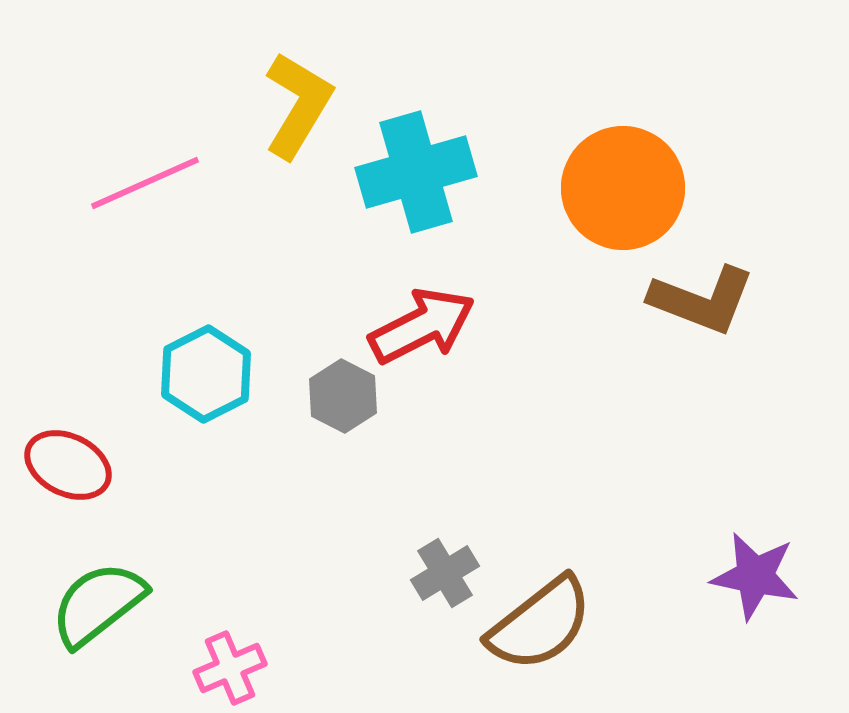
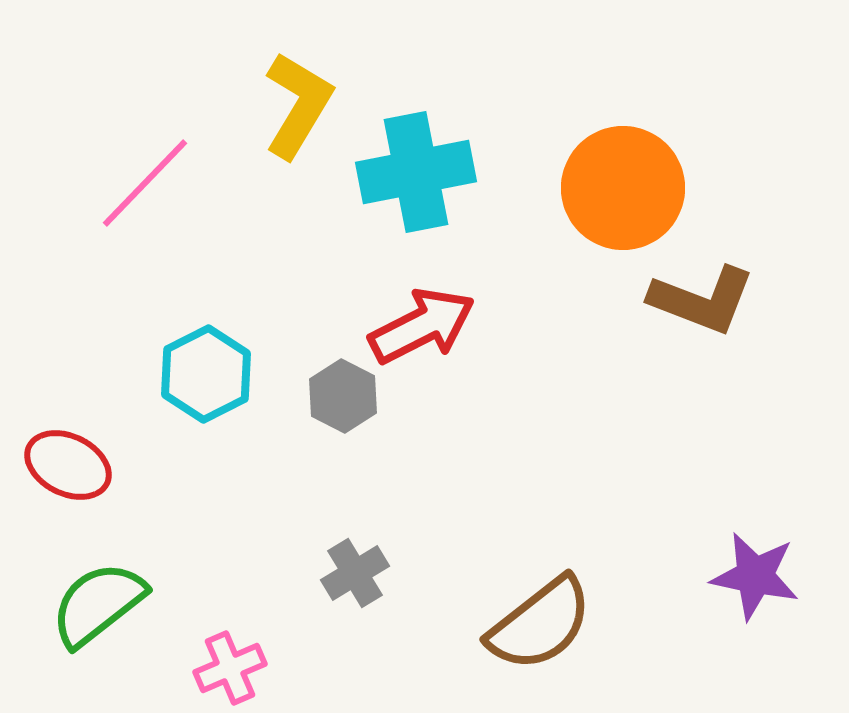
cyan cross: rotated 5 degrees clockwise
pink line: rotated 22 degrees counterclockwise
gray cross: moved 90 px left
